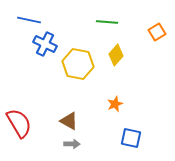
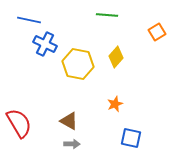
green line: moved 7 px up
yellow diamond: moved 2 px down
